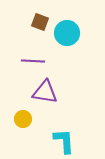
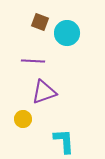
purple triangle: moved 1 px left; rotated 28 degrees counterclockwise
